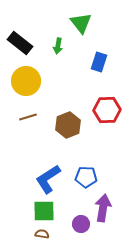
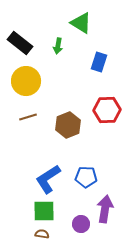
green triangle: rotated 20 degrees counterclockwise
purple arrow: moved 2 px right, 1 px down
